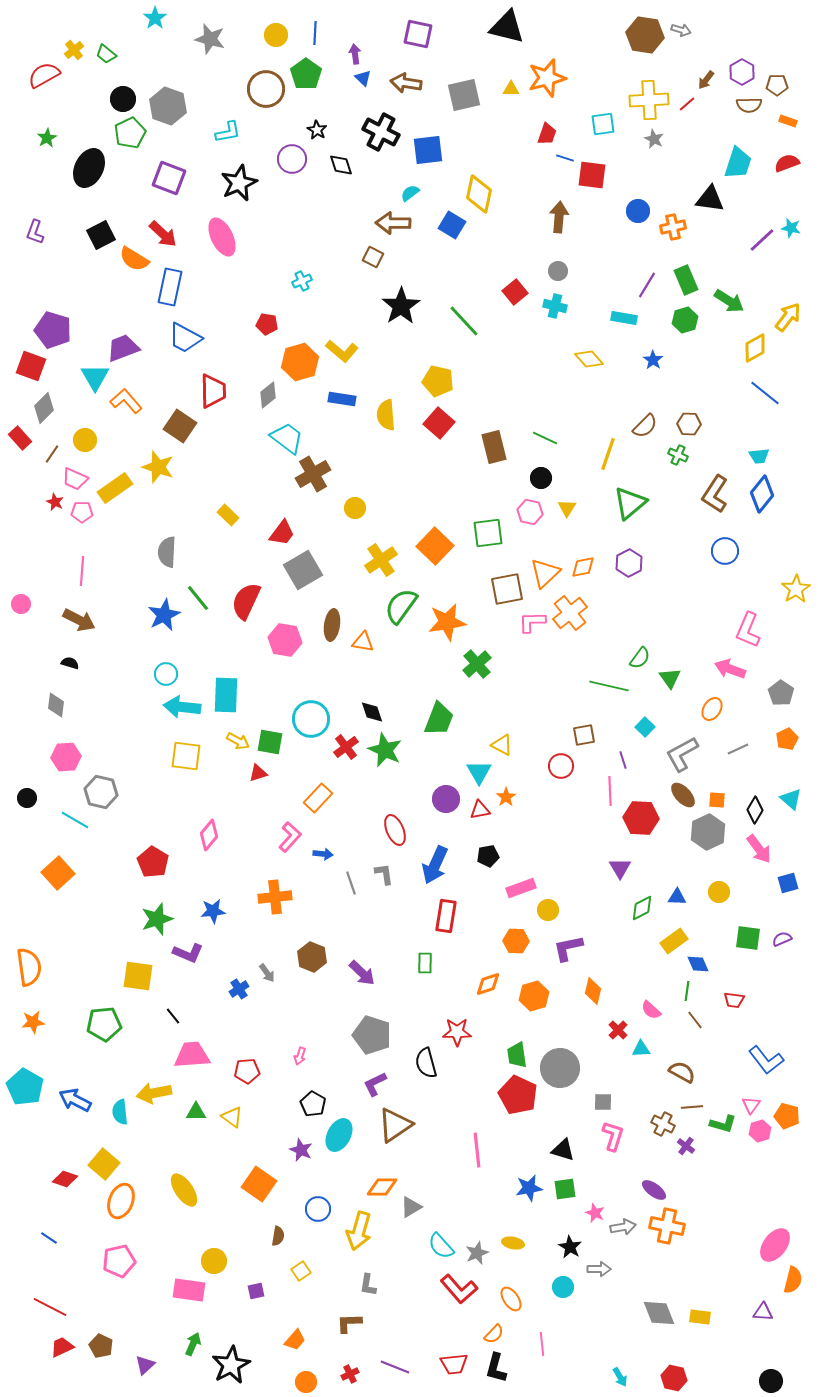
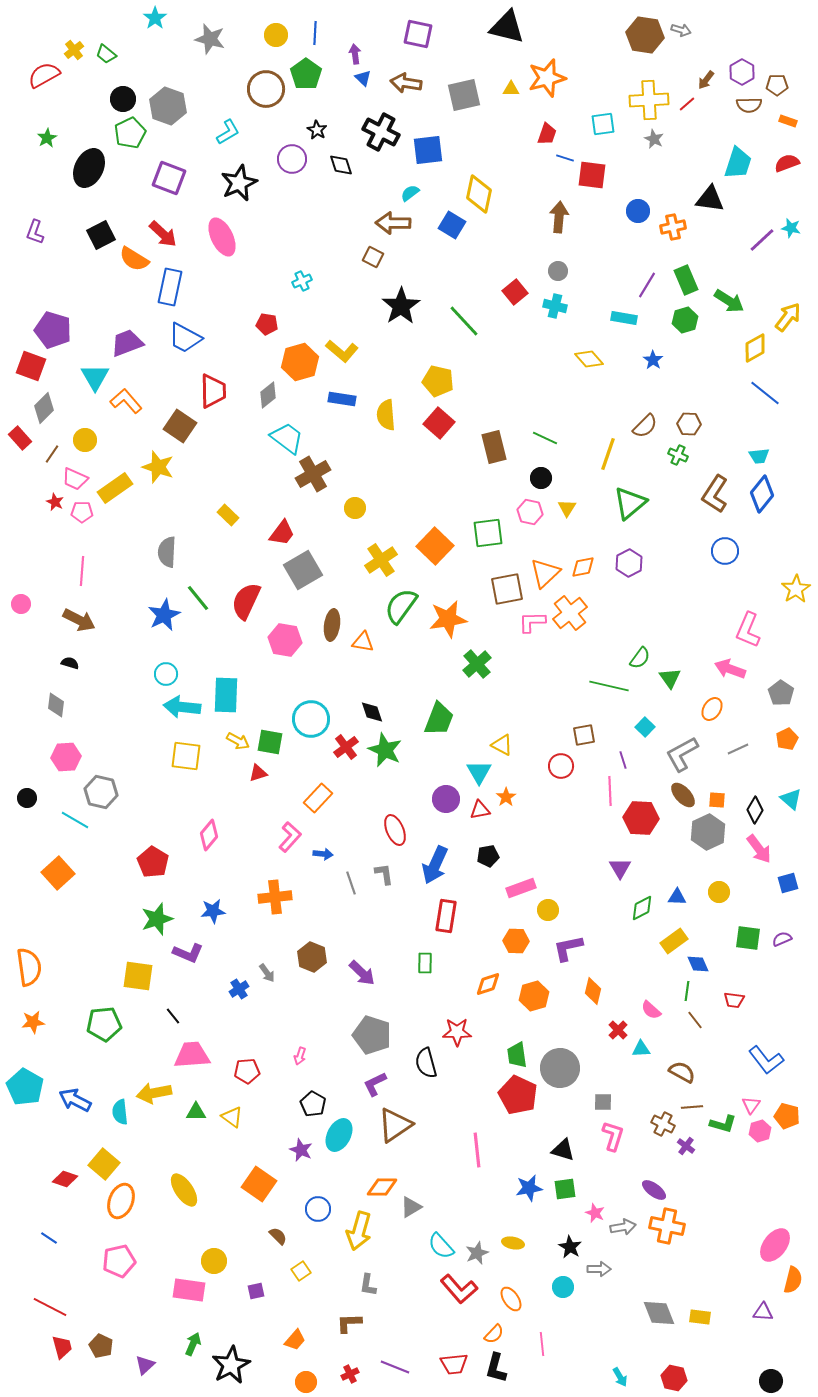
cyan L-shape at (228, 132): rotated 20 degrees counterclockwise
purple trapezoid at (123, 348): moved 4 px right, 5 px up
orange star at (447, 622): moved 1 px right, 3 px up
brown semicircle at (278, 1236): rotated 54 degrees counterclockwise
red trapezoid at (62, 1347): rotated 100 degrees clockwise
